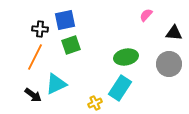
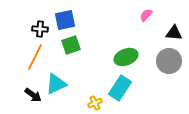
green ellipse: rotated 10 degrees counterclockwise
gray circle: moved 3 px up
